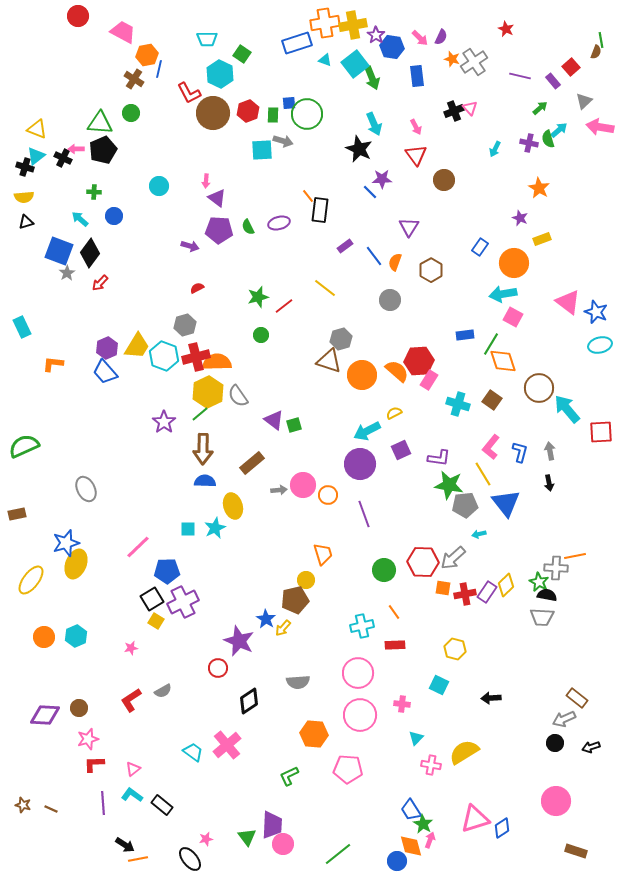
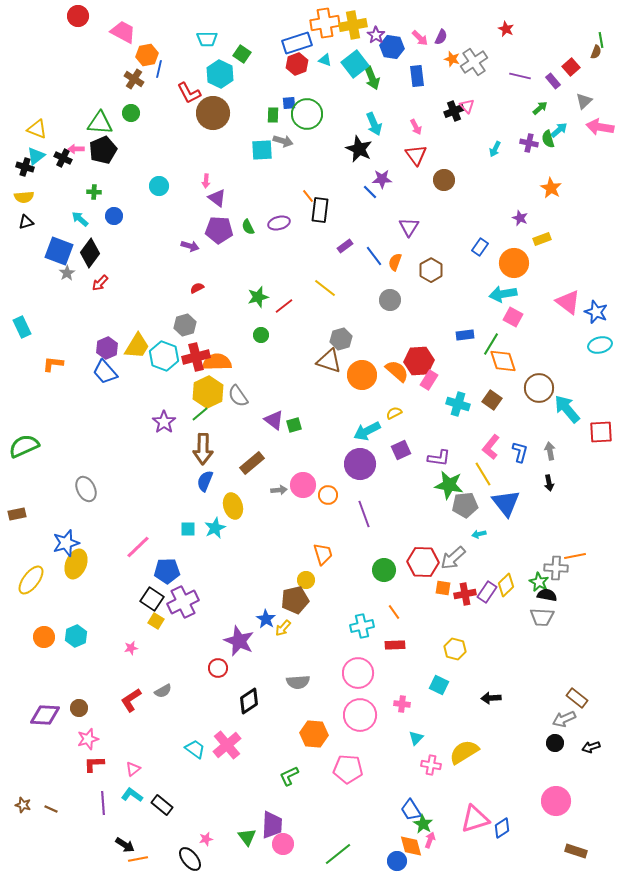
pink triangle at (470, 108): moved 3 px left, 2 px up
red hexagon at (248, 111): moved 49 px right, 47 px up
orange star at (539, 188): moved 12 px right
blue semicircle at (205, 481): rotated 70 degrees counterclockwise
black square at (152, 599): rotated 25 degrees counterclockwise
cyan trapezoid at (193, 752): moved 2 px right, 3 px up
